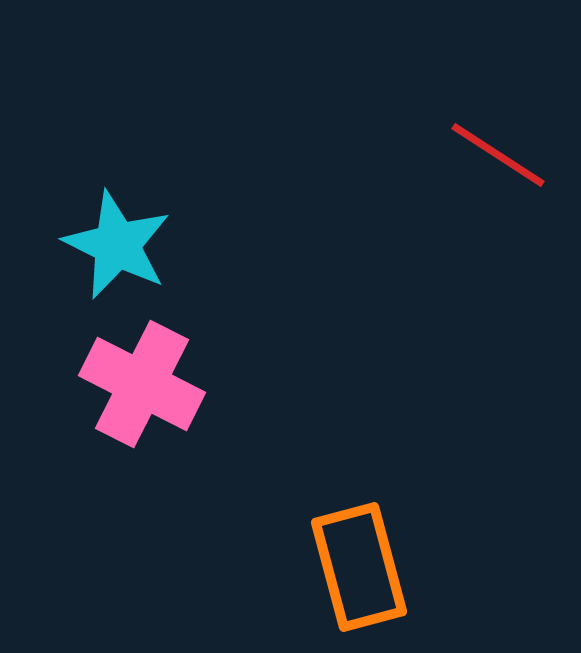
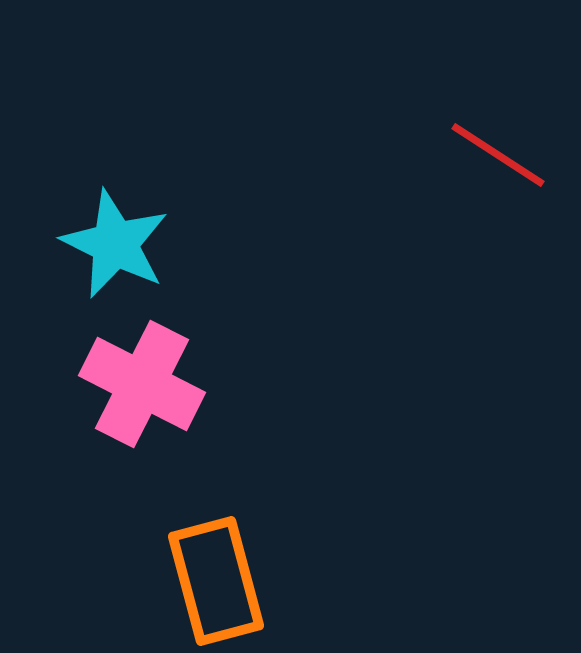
cyan star: moved 2 px left, 1 px up
orange rectangle: moved 143 px left, 14 px down
